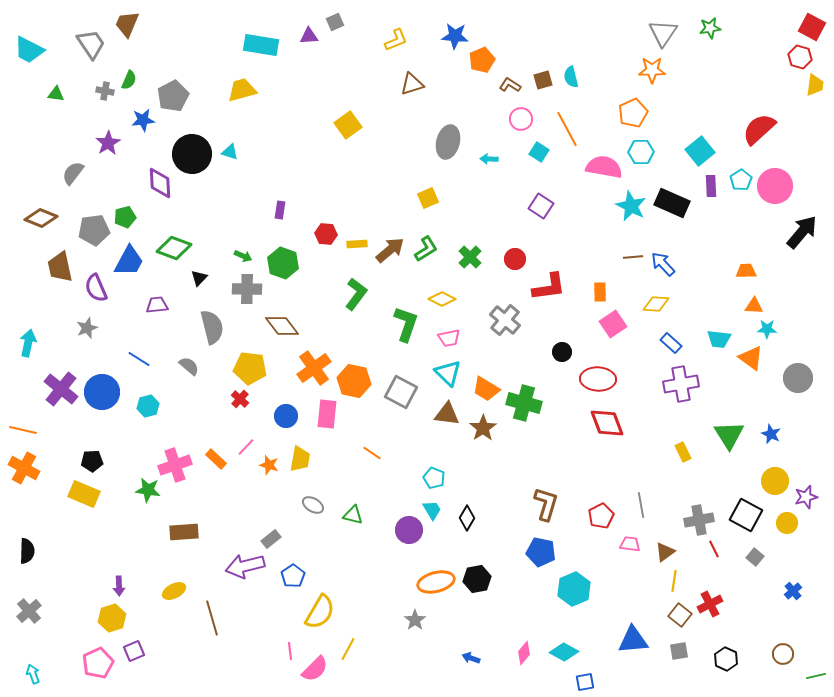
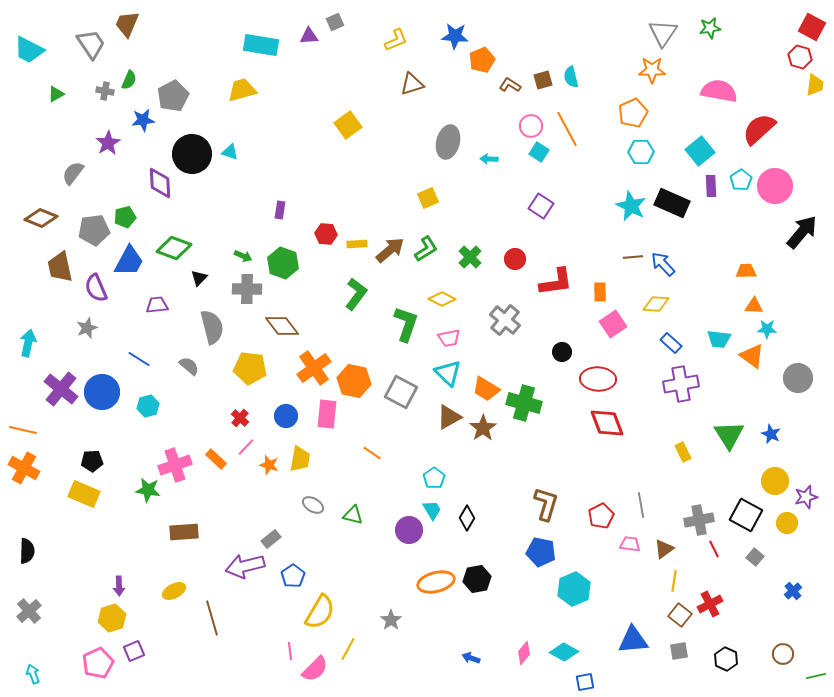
green triangle at (56, 94): rotated 36 degrees counterclockwise
pink circle at (521, 119): moved 10 px right, 7 px down
pink semicircle at (604, 167): moved 115 px right, 76 px up
red L-shape at (549, 287): moved 7 px right, 5 px up
orange triangle at (751, 358): moved 1 px right, 2 px up
red cross at (240, 399): moved 19 px down
brown triangle at (447, 414): moved 2 px right, 3 px down; rotated 36 degrees counterclockwise
cyan pentagon at (434, 478): rotated 15 degrees clockwise
brown triangle at (665, 552): moved 1 px left, 3 px up
gray star at (415, 620): moved 24 px left
